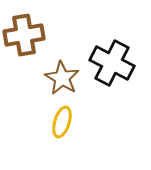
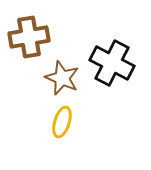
brown cross: moved 5 px right, 2 px down
brown star: rotated 8 degrees counterclockwise
